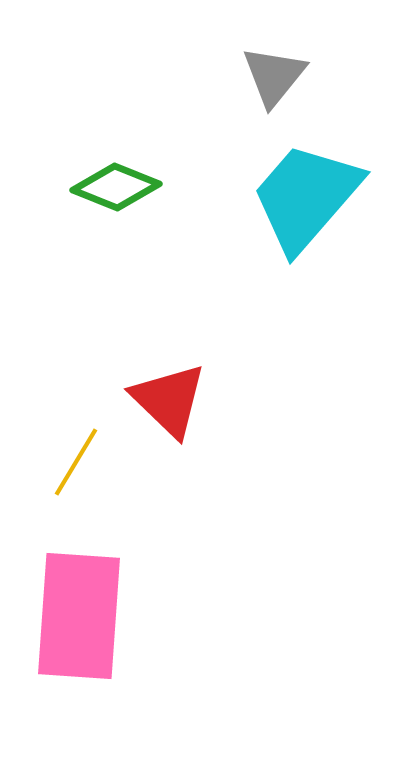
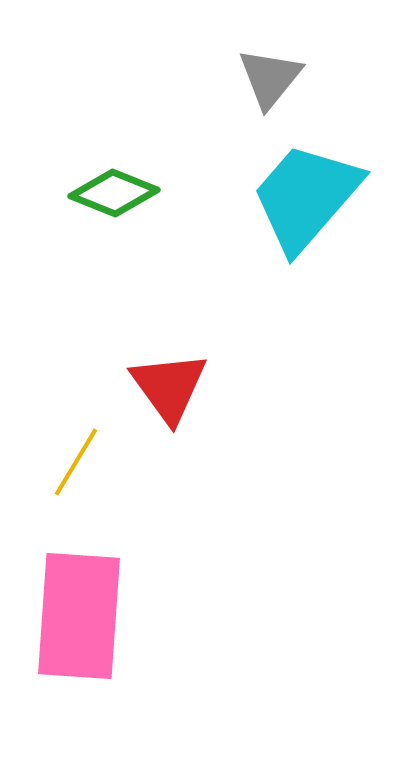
gray triangle: moved 4 px left, 2 px down
green diamond: moved 2 px left, 6 px down
red triangle: moved 13 px up; rotated 10 degrees clockwise
